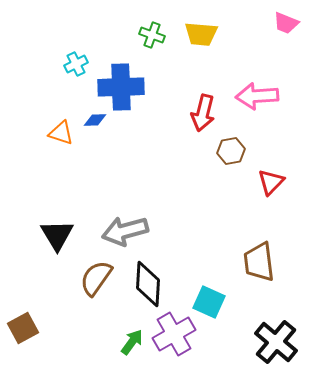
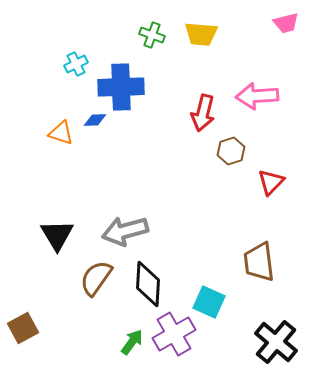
pink trapezoid: rotated 36 degrees counterclockwise
brown hexagon: rotated 8 degrees counterclockwise
